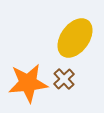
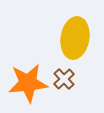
yellow ellipse: rotated 27 degrees counterclockwise
